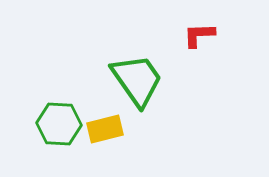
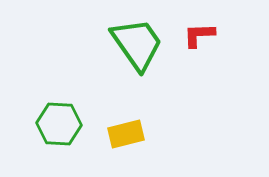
green trapezoid: moved 36 px up
yellow rectangle: moved 21 px right, 5 px down
